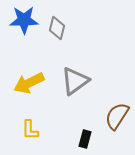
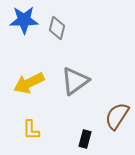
yellow L-shape: moved 1 px right
